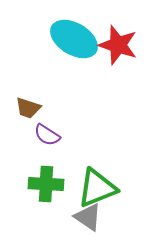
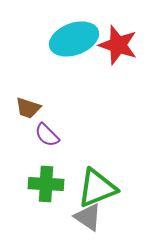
cyan ellipse: rotated 51 degrees counterclockwise
purple semicircle: rotated 12 degrees clockwise
